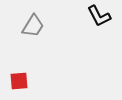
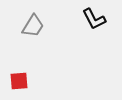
black L-shape: moved 5 px left, 3 px down
